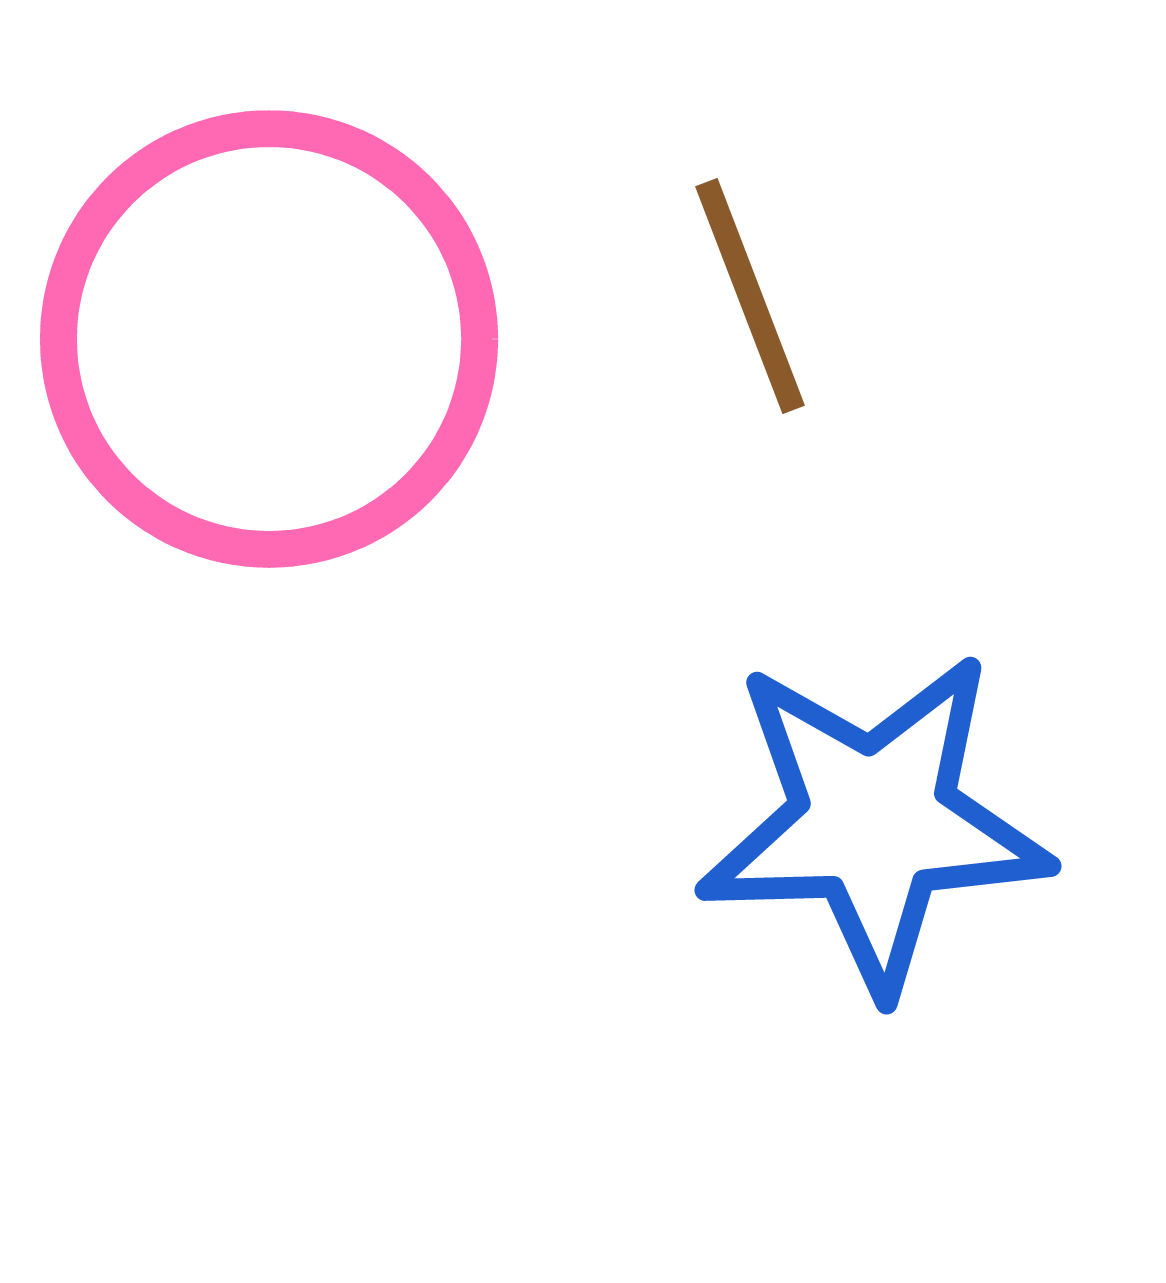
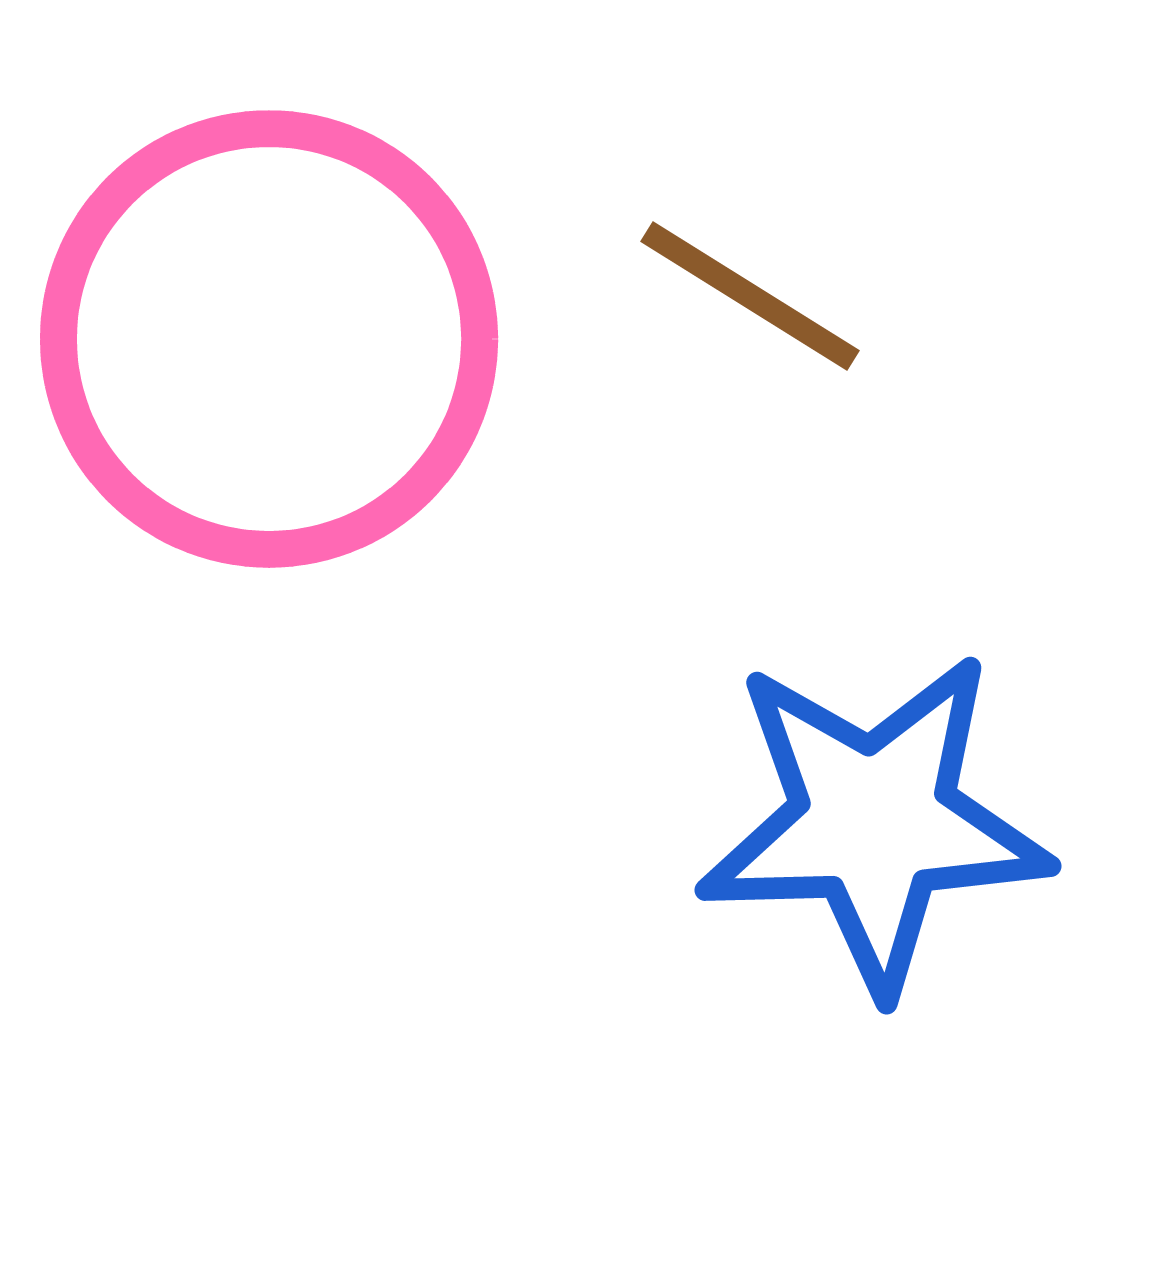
brown line: rotated 37 degrees counterclockwise
